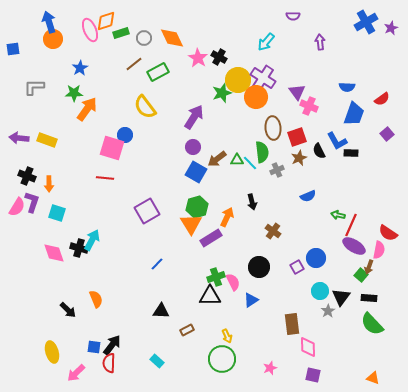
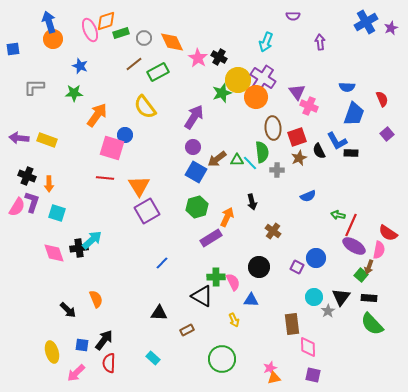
orange diamond at (172, 38): moved 4 px down
cyan arrow at (266, 42): rotated 18 degrees counterclockwise
blue star at (80, 68): moved 2 px up; rotated 21 degrees counterclockwise
red semicircle at (382, 99): rotated 77 degrees counterclockwise
orange arrow at (87, 109): moved 10 px right, 6 px down
gray cross at (277, 170): rotated 24 degrees clockwise
orange triangle at (191, 224): moved 52 px left, 38 px up
cyan arrow at (92, 240): rotated 20 degrees clockwise
black cross at (79, 248): rotated 24 degrees counterclockwise
blue line at (157, 264): moved 5 px right, 1 px up
purple square at (297, 267): rotated 32 degrees counterclockwise
green cross at (216, 277): rotated 18 degrees clockwise
cyan circle at (320, 291): moved 6 px left, 6 px down
black triangle at (210, 296): moved 8 px left; rotated 30 degrees clockwise
blue triangle at (251, 300): rotated 35 degrees clockwise
black triangle at (161, 311): moved 2 px left, 2 px down
yellow arrow at (227, 336): moved 7 px right, 16 px up
black arrow at (112, 345): moved 8 px left, 5 px up
blue square at (94, 347): moved 12 px left, 2 px up
cyan rectangle at (157, 361): moved 4 px left, 3 px up
orange triangle at (373, 378): moved 99 px left; rotated 32 degrees counterclockwise
